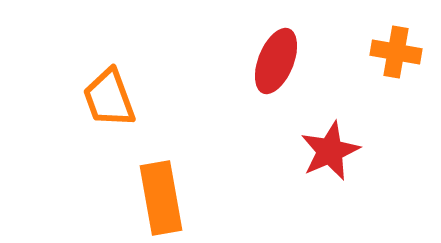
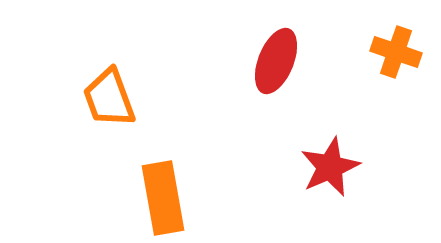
orange cross: rotated 9 degrees clockwise
red star: moved 16 px down
orange rectangle: moved 2 px right
